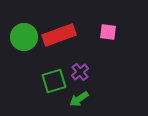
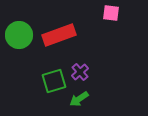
pink square: moved 3 px right, 19 px up
green circle: moved 5 px left, 2 px up
